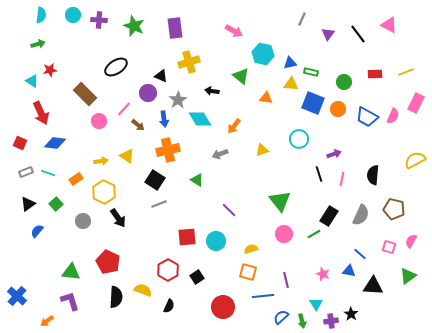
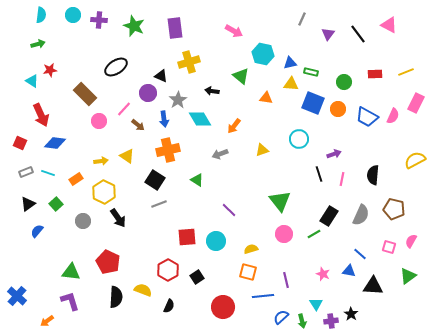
red arrow at (41, 113): moved 2 px down
